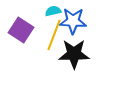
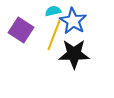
blue star: rotated 28 degrees clockwise
